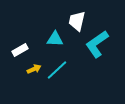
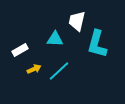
cyan L-shape: rotated 40 degrees counterclockwise
cyan line: moved 2 px right, 1 px down
